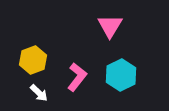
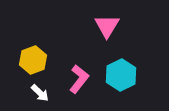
pink triangle: moved 3 px left
pink L-shape: moved 2 px right, 2 px down
white arrow: moved 1 px right
